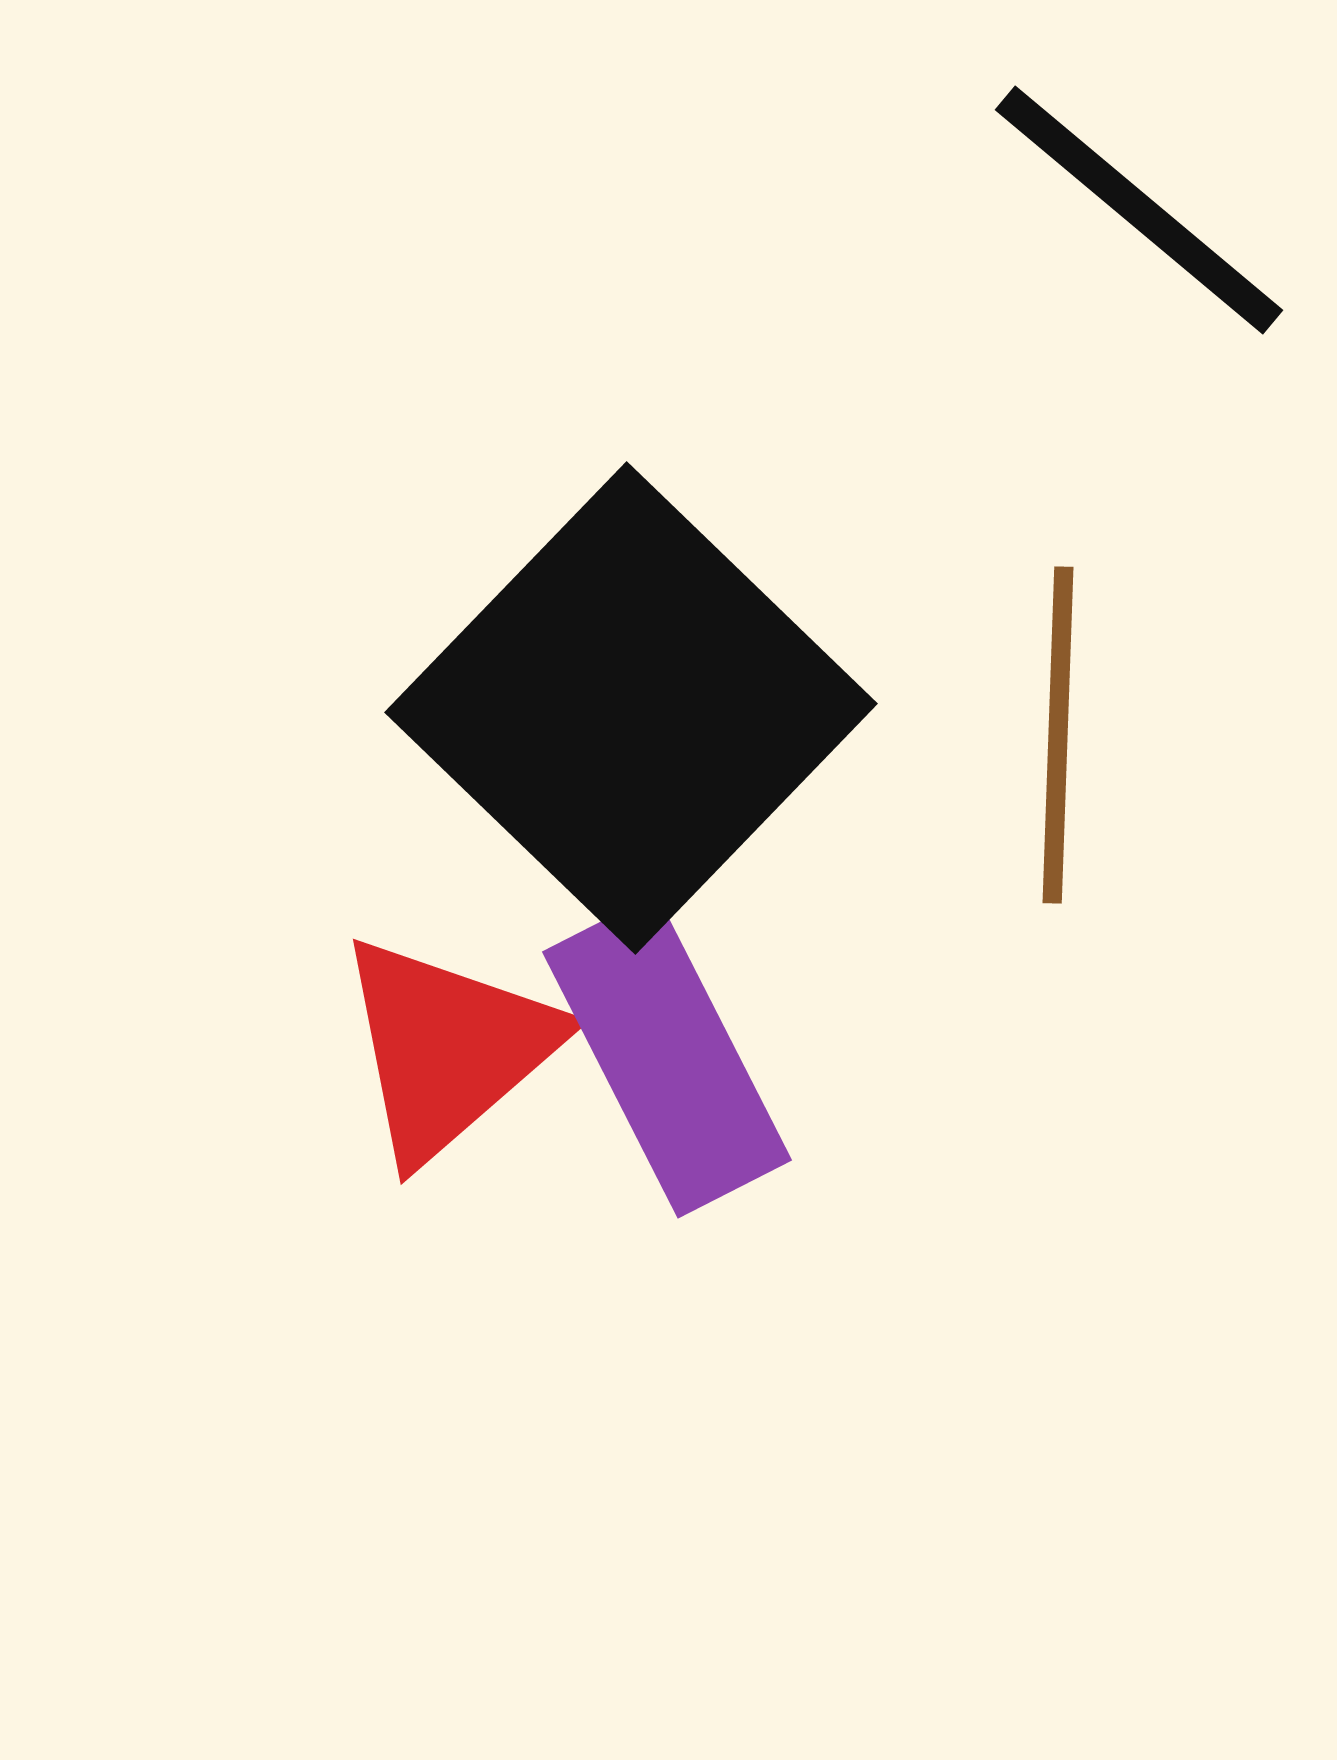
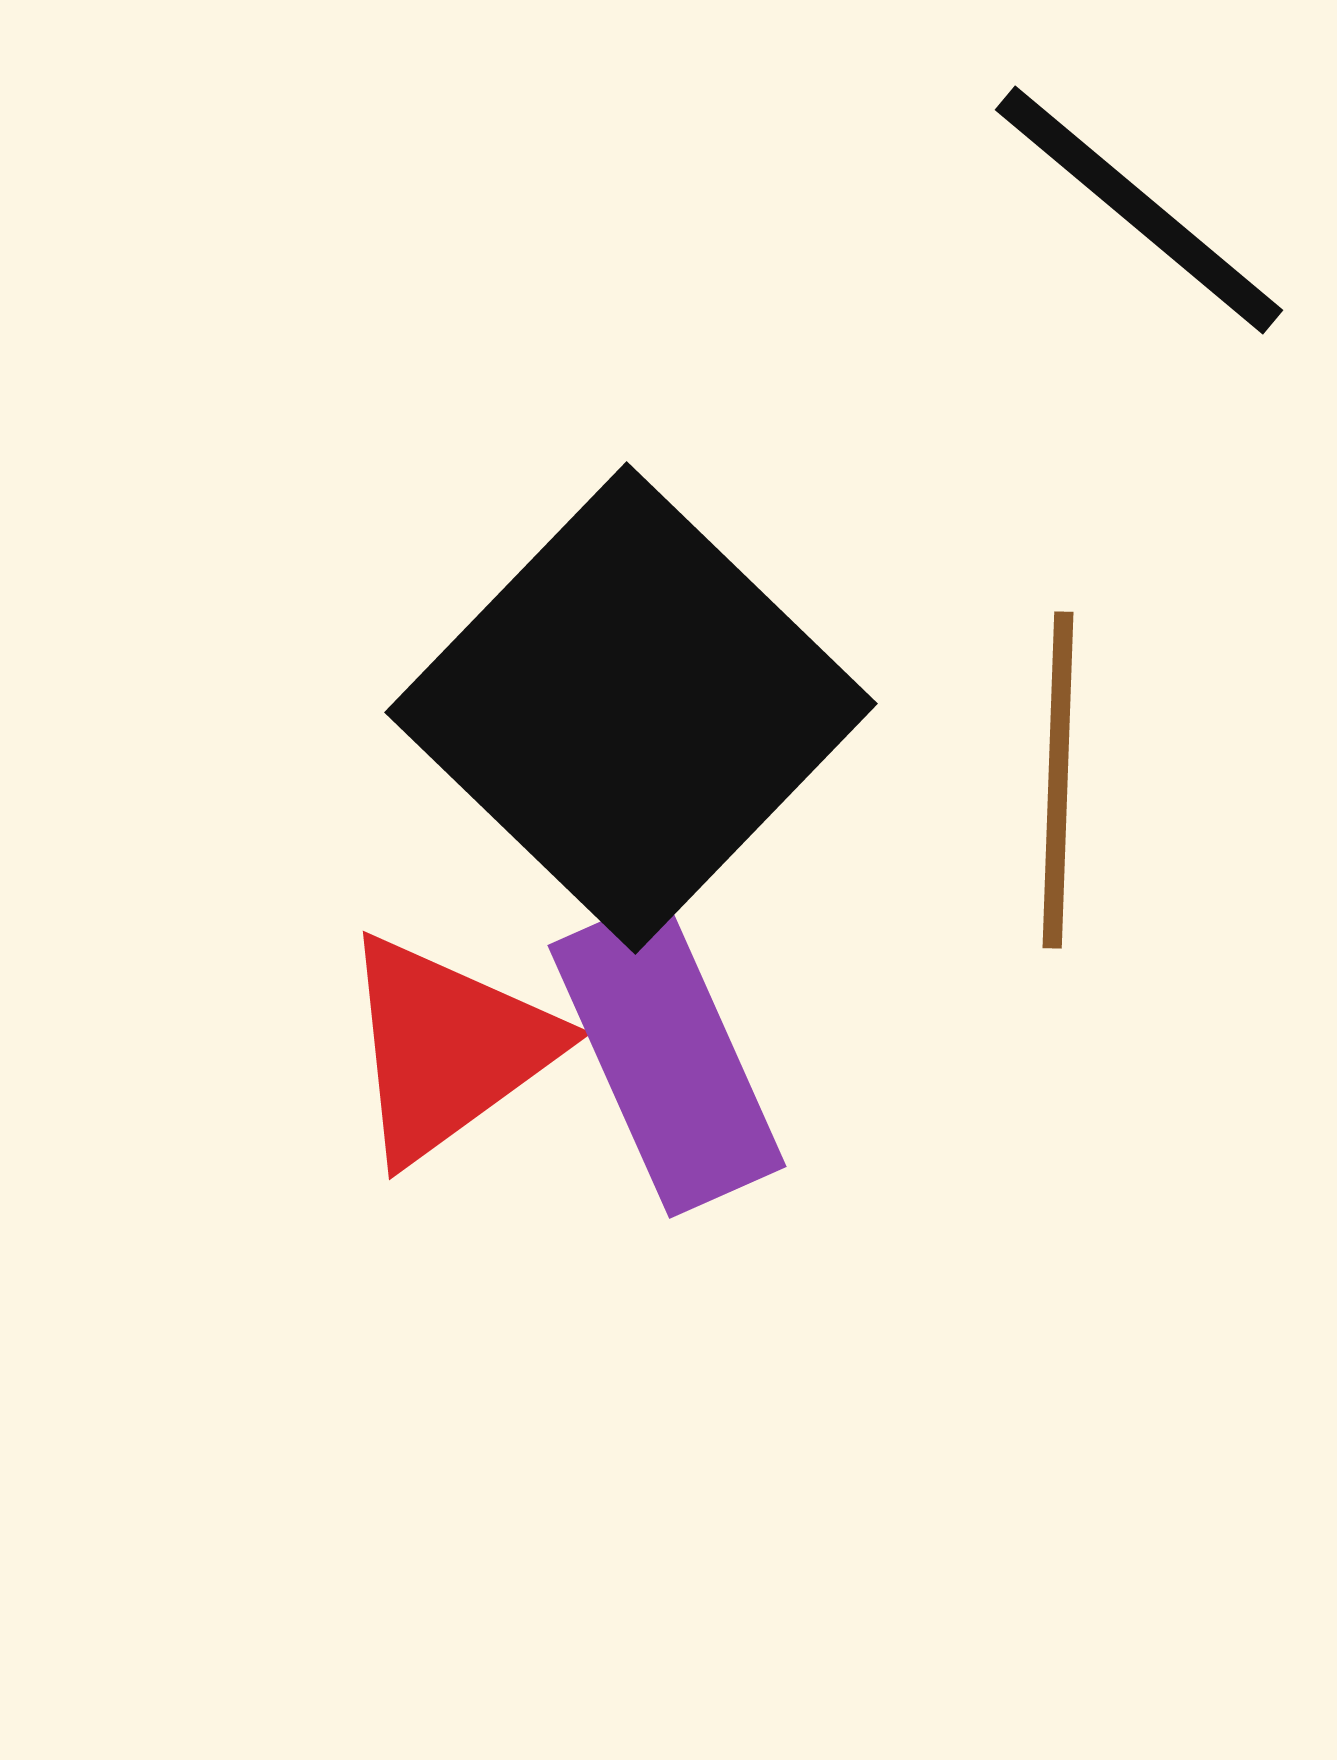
brown line: moved 45 px down
red triangle: rotated 5 degrees clockwise
purple rectangle: rotated 3 degrees clockwise
